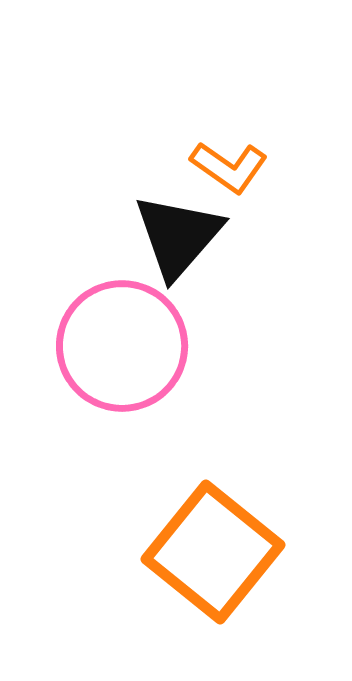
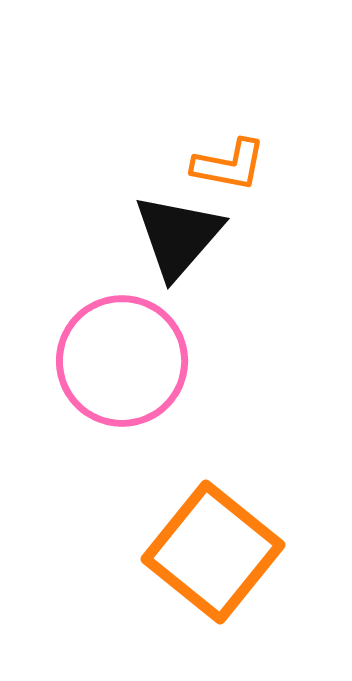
orange L-shape: moved 2 px up; rotated 24 degrees counterclockwise
pink circle: moved 15 px down
